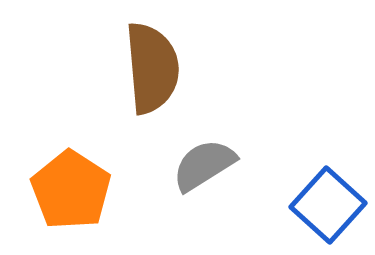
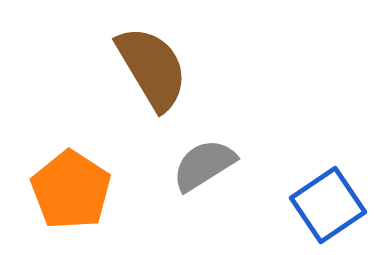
brown semicircle: rotated 26 degrees counterclockwise
blue square: rotated 14 degrees clockwise
